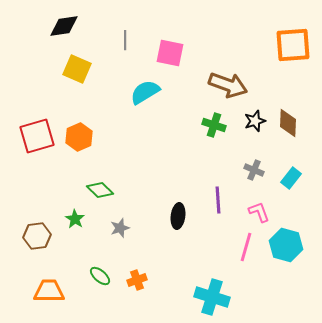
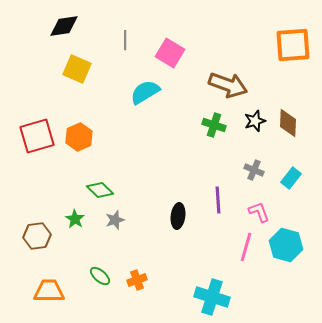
pink square: rotated 20 degrees clockwise
gray star: moved 5 px left, 8 px up
